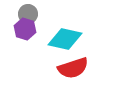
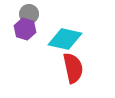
gray circle: moved 1 px right
red semicircle: rotated 84 degrees counterclockwise
